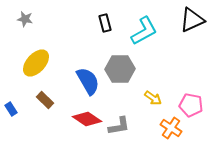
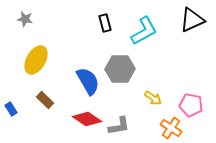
yellow ellipse: moved 3 px up; rotated 12 degrees counterclockwise
